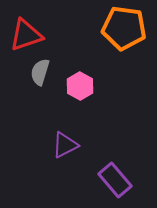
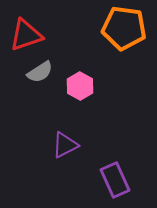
gray semicircle: rotated 140 degrees counterclockwise
purple rectangle: rotated 16 degrees clockwise
